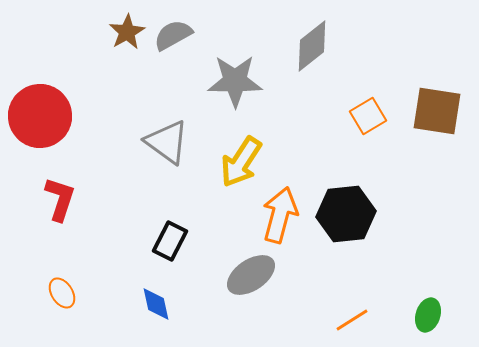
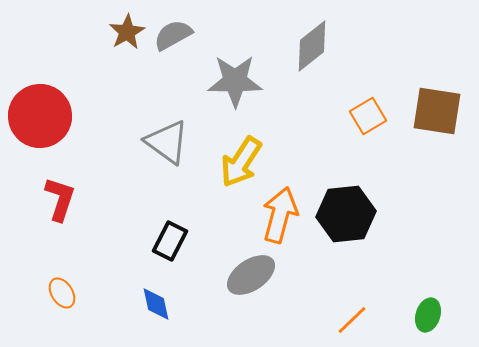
orange line: rotated 12 degrees counterclockwise
